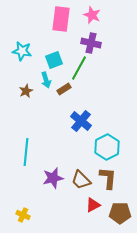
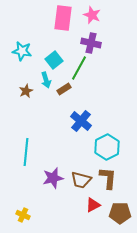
pink rectangle: moved 2 px right, 1 px up
cyan square: rotated 18 degrees counterclockwise
brown trapezoid: rotated 30 degrees counterclockwise
